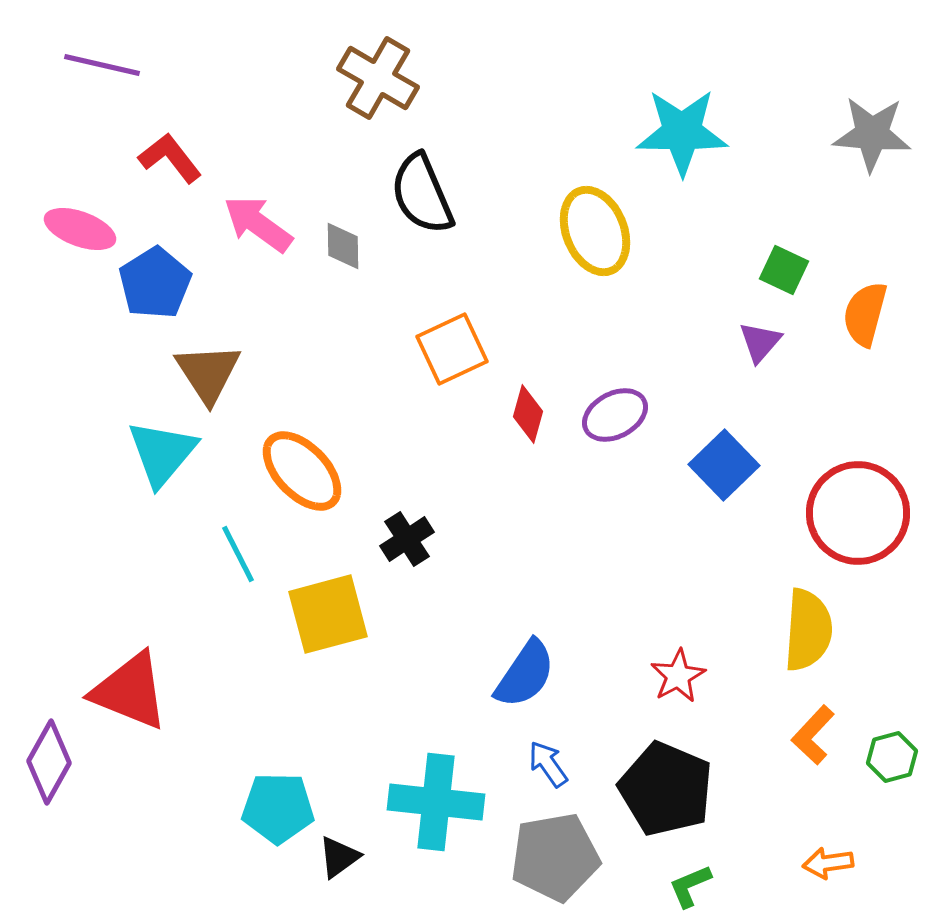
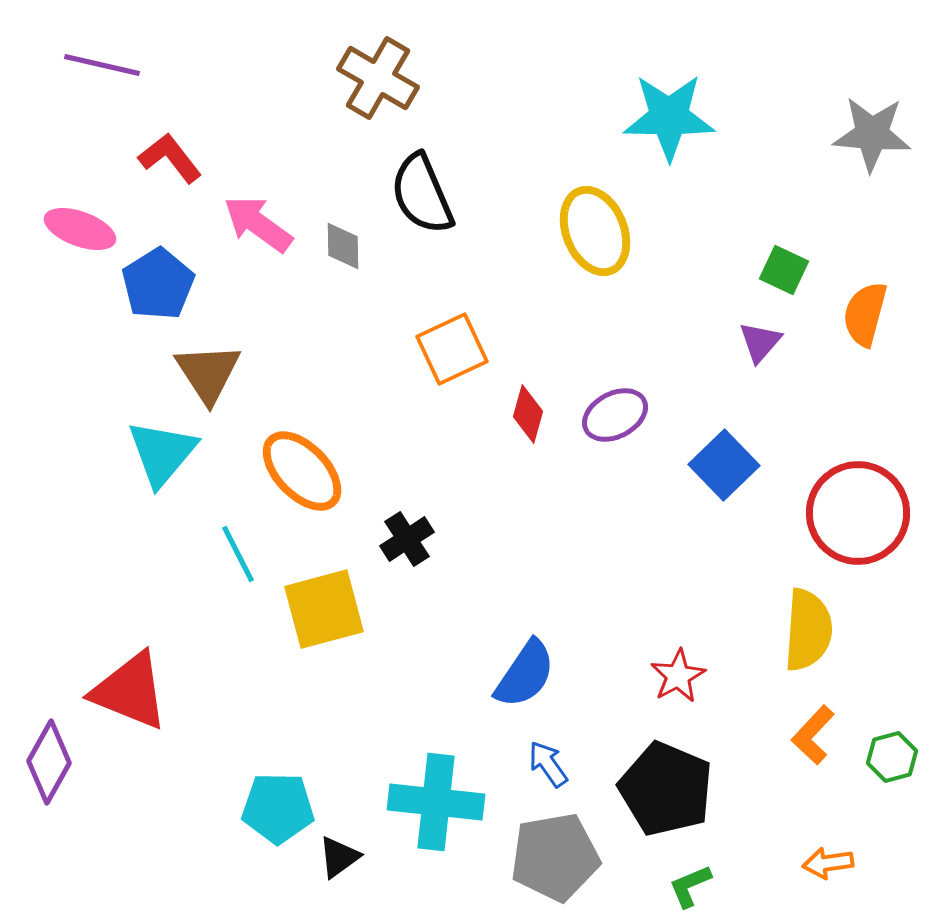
cyan star: moved 13 px left, 15 px up
blue pentagon: moved 3 px right, 1 px down
yellow square: moved 4 px left, 5 px up
